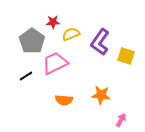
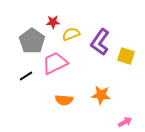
pink arrow: moved 4 px right, 2 px down; rotated 32 degrees clockwise
